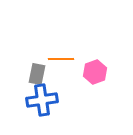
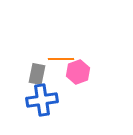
pink hexagon: moved 17 px left
